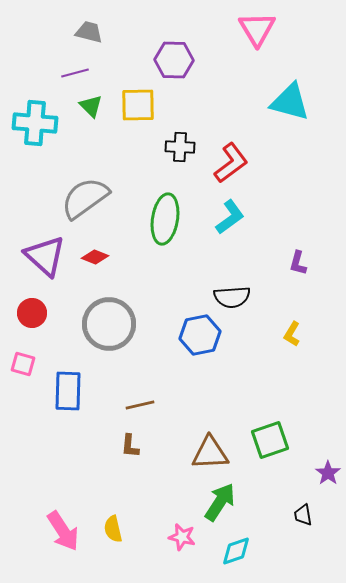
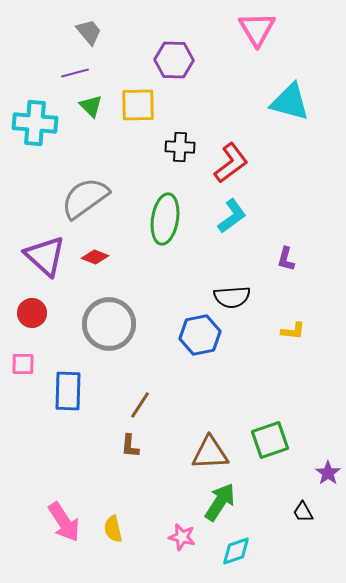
gray trapezoid: rotated 36 degrees clockwise
cyan L-shape: moved 2 px right, 1 px up
purple L-shape: moved 12 px left, 4 px up
yellow L-shape: moved 1 px right, 3 px up; rotated 115 degrees counterclockwise
pink square: rotated 15 degrees counterclockwise
brown line: rotated 44 degrees counterclockwise
black trapezoid: moved 3 px up; rotated 20 degrees counterclockwise
pink arrow: moved 1 px right, 9 px up
